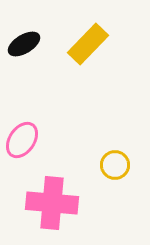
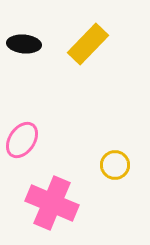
black ellipse: rotated 36 degrees clockwise
pink cross: rotated 18 degrees clockwise
